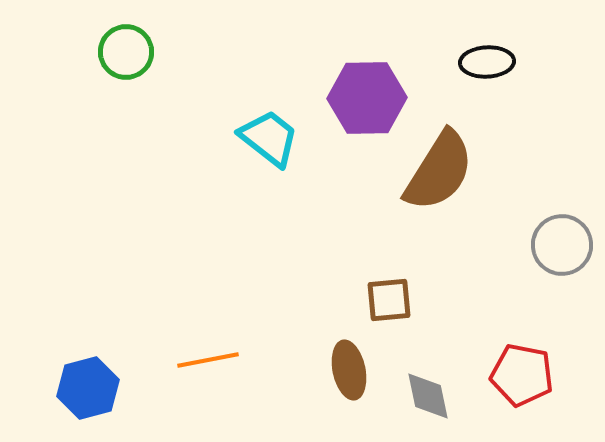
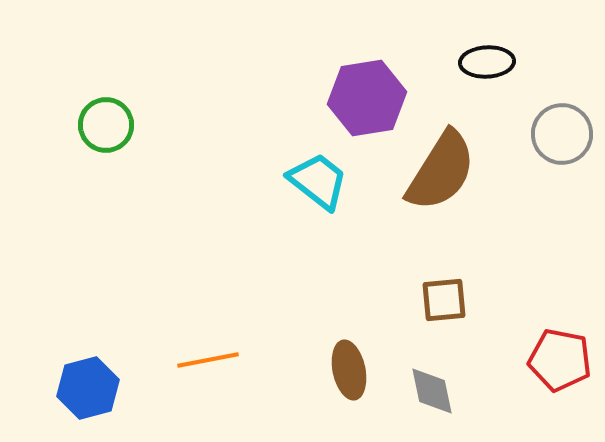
green circle: moved 20 px left, 73 px down
purple hexagon: rotated 8 degrees counterclockwise
cyan trapezoid: moved 49 px right, 43 px down
brown semicircle: moved 2 px right
gray circle: moved 111 px up
brown square: moved 55 px right
red pentagon: moved 38 px right, 15 px up
gray diamond: moved 4 px right, 5 px up
